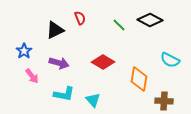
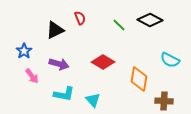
purple arrow: moved 1 px down
